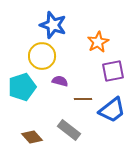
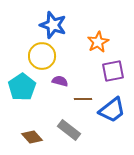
cyan pentagon: rotated 16 degrees counterclockwise
